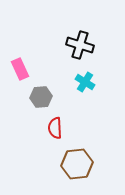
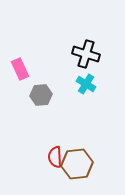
black cross: moved 6 px right, 9 px down
cyan cross: moved 1 px right, 2 px down
gray hexagon: moved 2 px up
red semicircle: moved 29 px down
